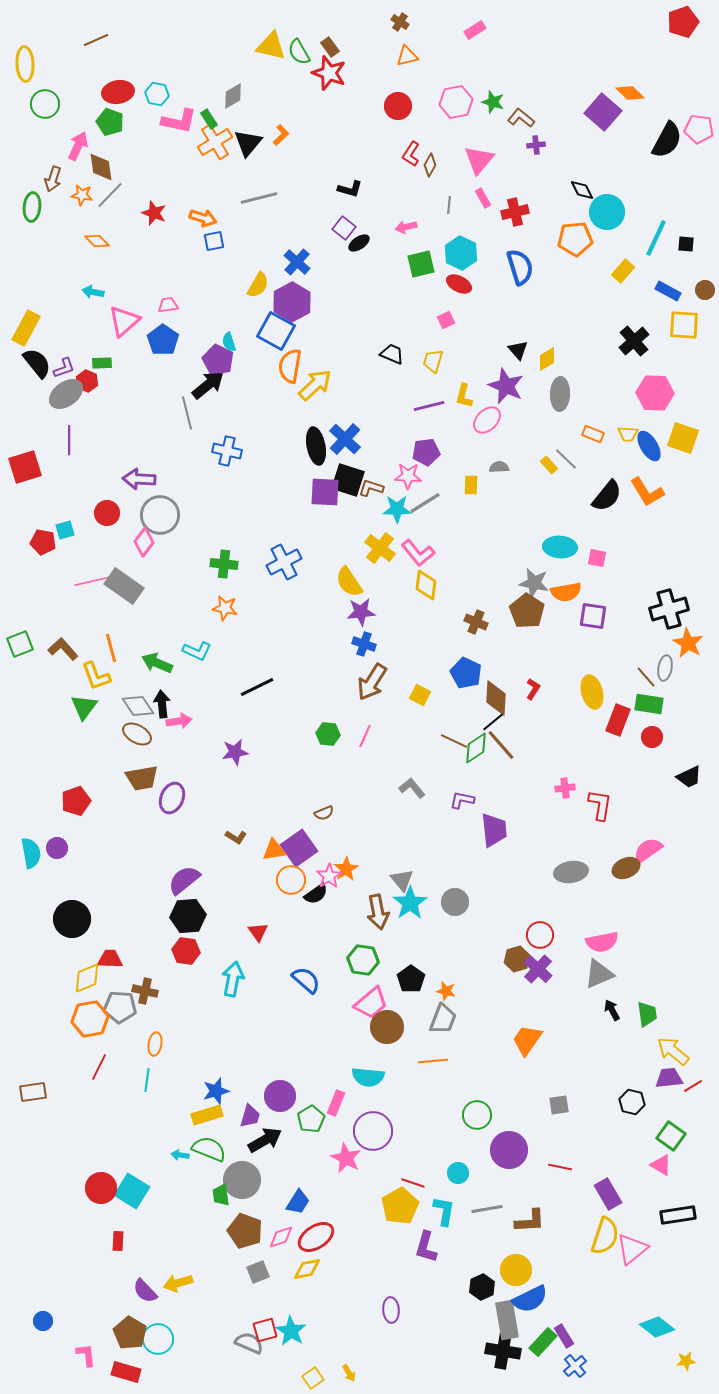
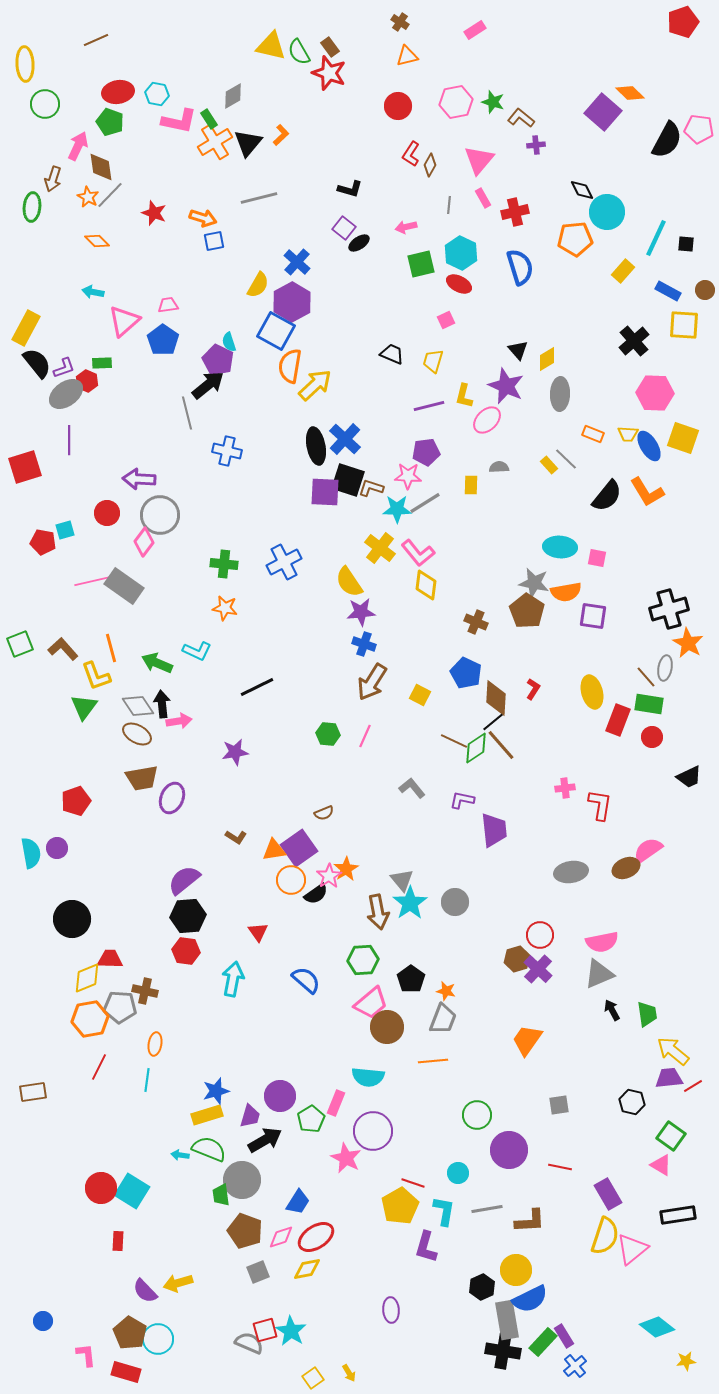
orange star at (82, 195): moved 6 px right, 2 px down; rotated 20 degrees clockwise
green hexagon at (363, 960): rotated 12 degrees counterclockwise
